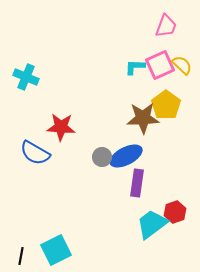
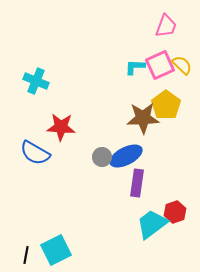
cyan cross: moved 10 px right, 4 px down
black line: moved 5 px right, 1 px up
